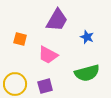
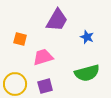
pink trapezoid: moved 5 px left, 2 px down; rotated 135 degrees clockwise
